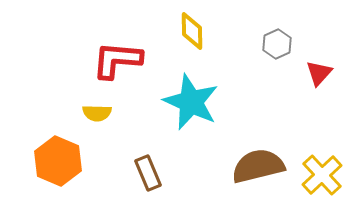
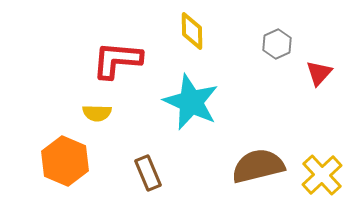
orange hexagon: moved 7 px right
